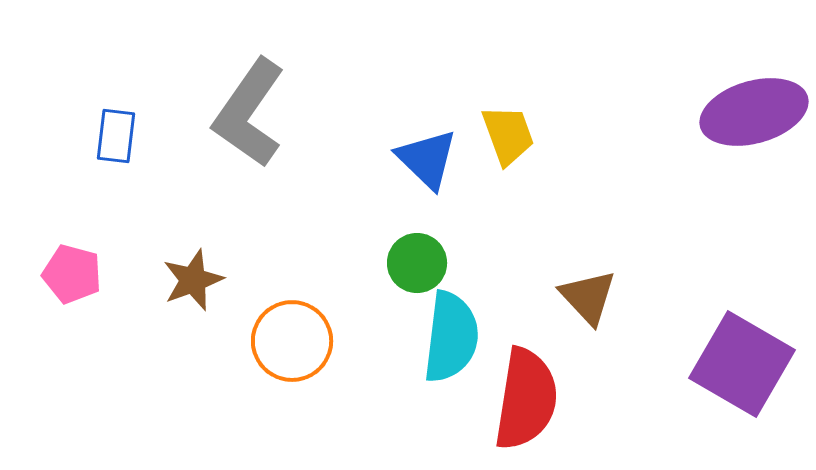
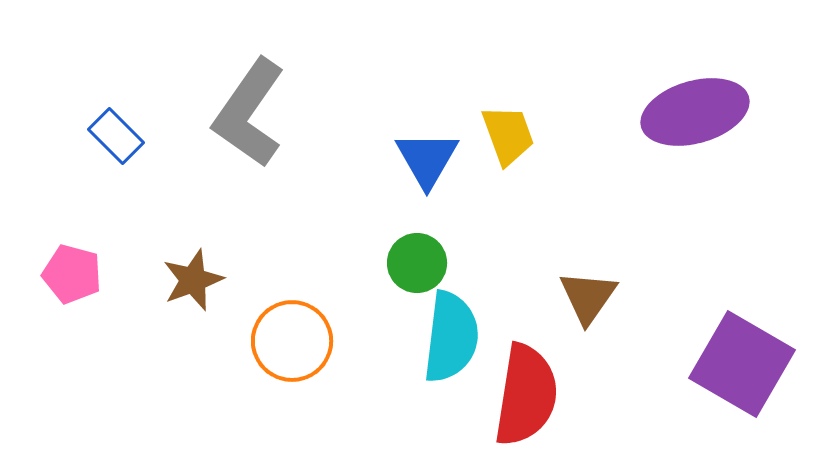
purple ellipse: moved 59 px left
blue rectangle: rotated 52 degrees counterclockwise
blue triangle: rotated 16 degrees clockwise
brown triangle: rotated 18 degrees clockwise
red semicircle: moved 4 px up
